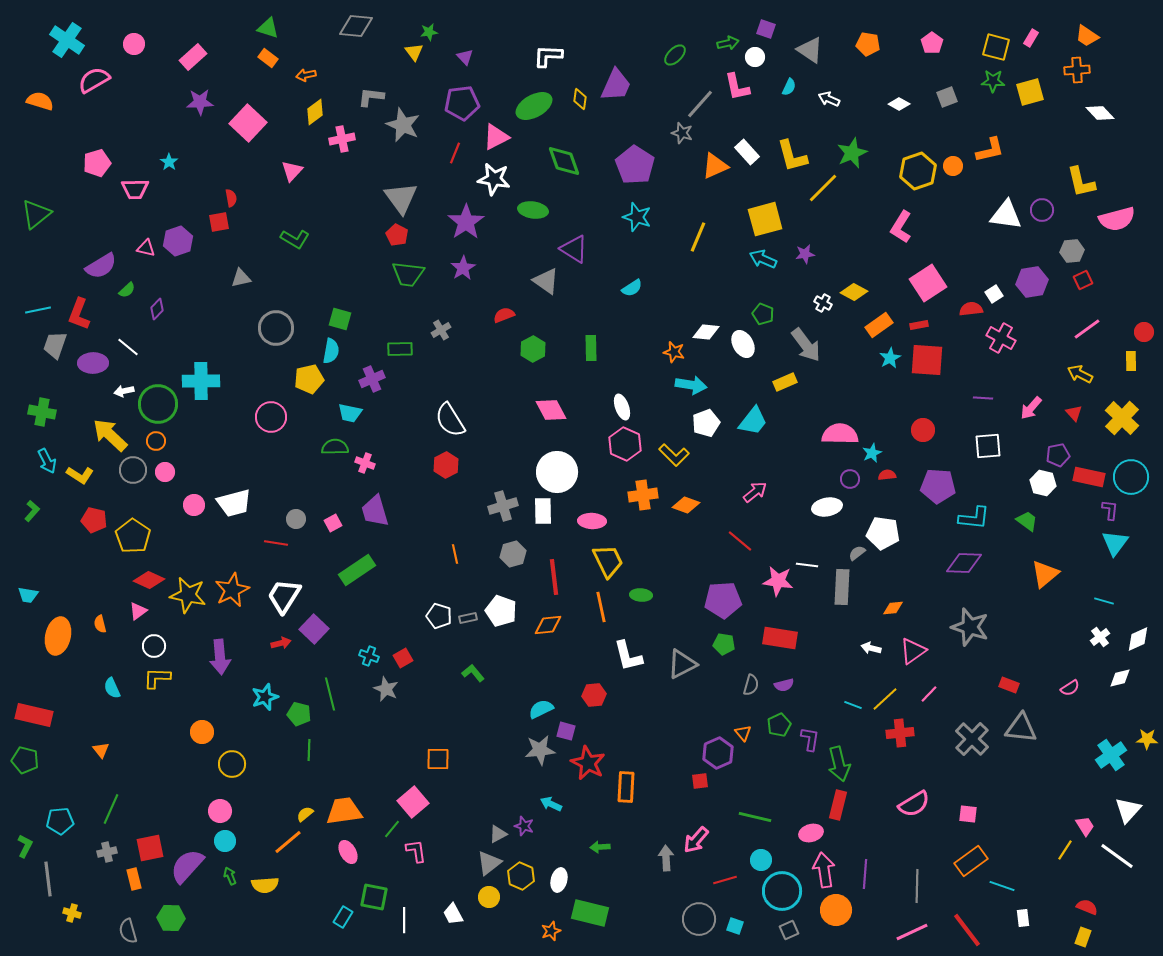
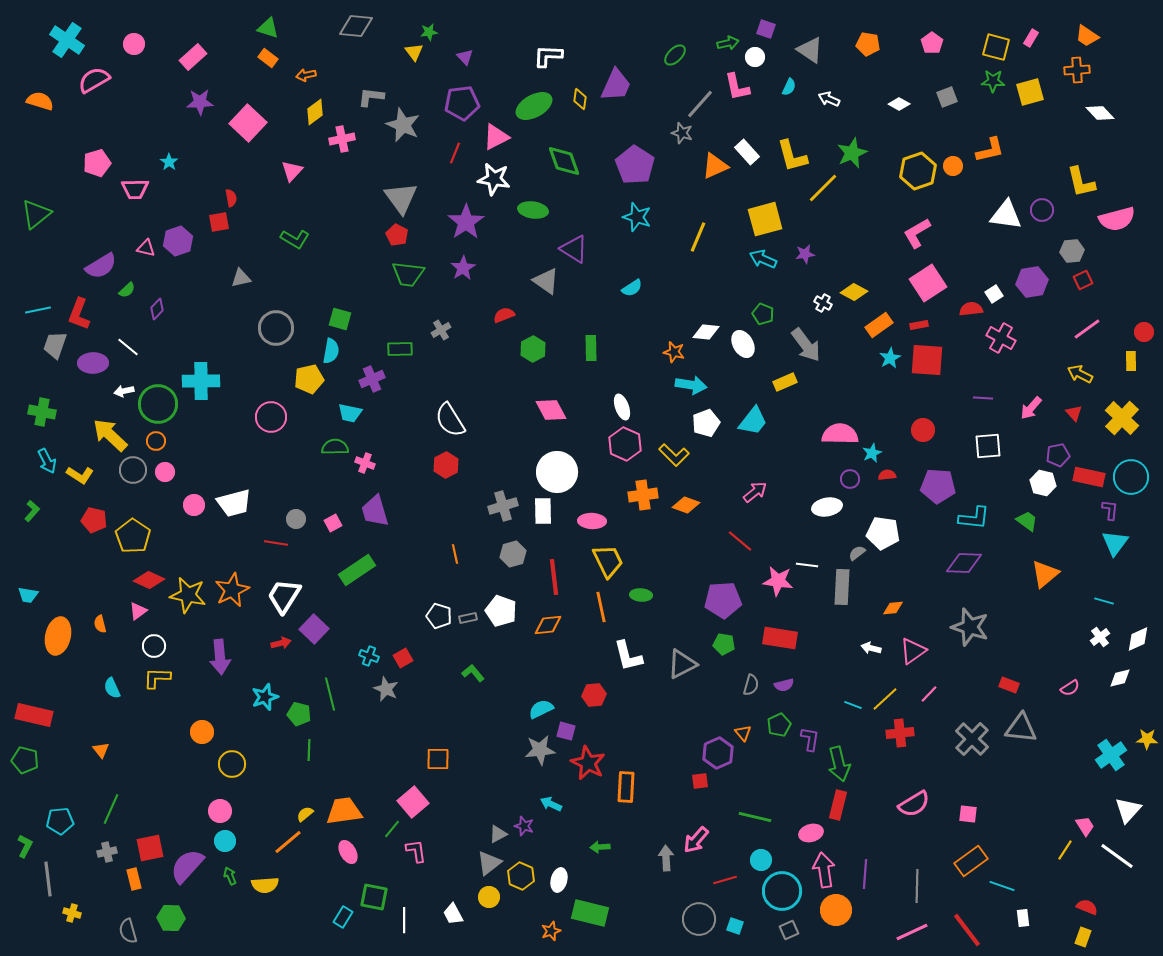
pink L-shape at (901, 227): moved 16 px right, 6 px down; rotated 28 degrees clockwise
